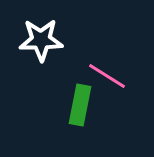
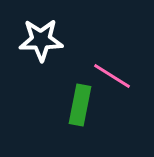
pink line: moved 5 px right
